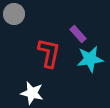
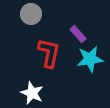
gray circle: moved 17 px right
white star: rotated 10 degrees clockwise
